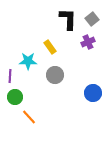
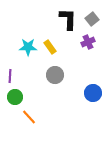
cyan star: moved 14 px up
